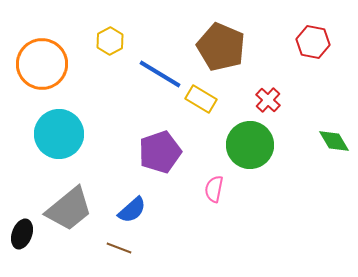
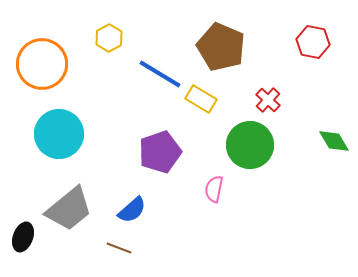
yellow hexagon: moved 1 px left, 3 px up
black ellipse: moved 1 px right, 3 px down
